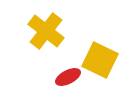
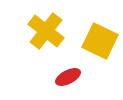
yellow square: moved 19 px up
